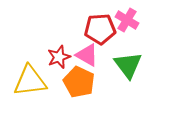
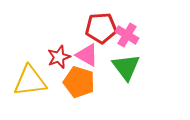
pink cross: moved 15 px down
red pentagon: moved 1 px right, 1 px up
green triangle: moved 2 px left, 2 px down
orange pentagon: rotated 8 degrees counterclockwise
